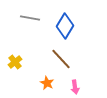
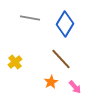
blue diamond: moved 2 px up
orange star: moved 4 px right, 1 px up; rotated 16 degrees clockwise
pink arrow: rotated 32 degrees counterclockwise
